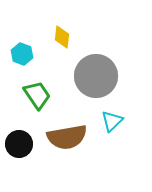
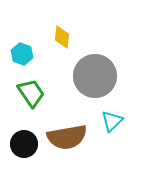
gray circle: moved 1 px left
green trapezoid: moved 6 px left, 2 px up
black circle: moved 5 px right
